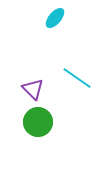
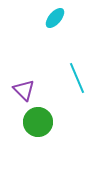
cyan line: rotated 32 degrees clockwise
purple triangle: moved 9 px left, 1 px down
